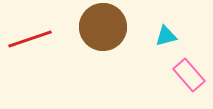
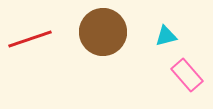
brown circle: moved 5 px down
pink rectangle: moved 2 px left
